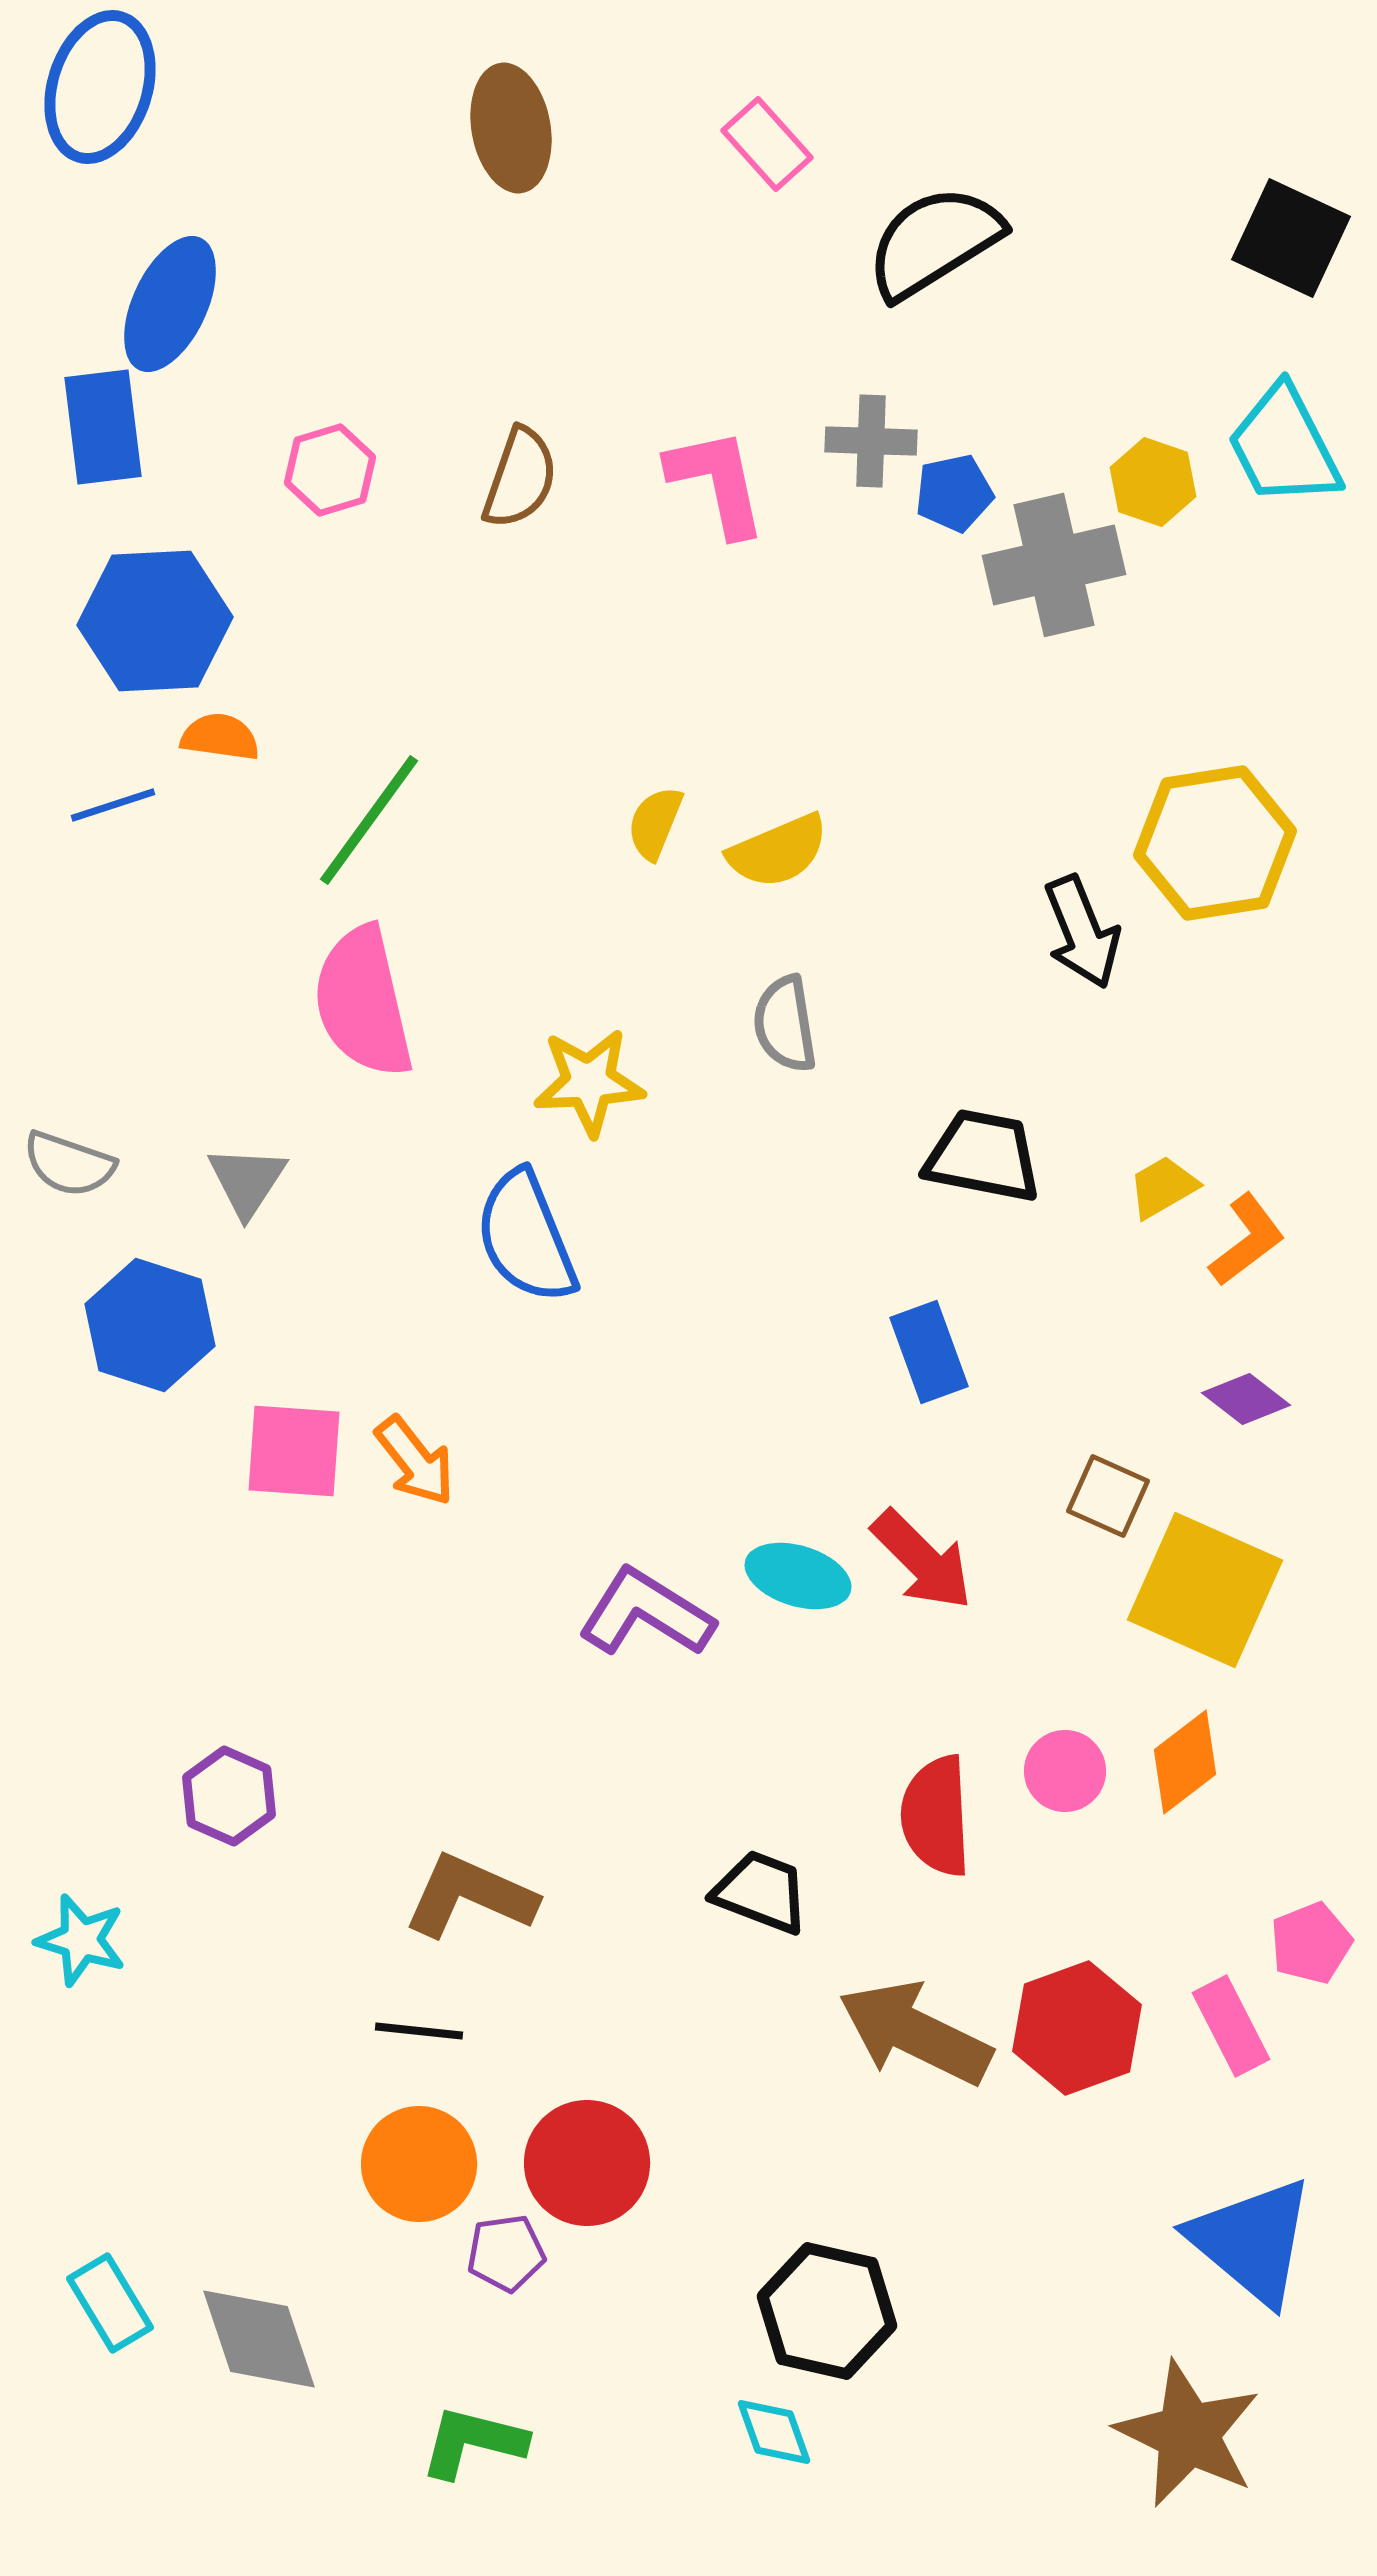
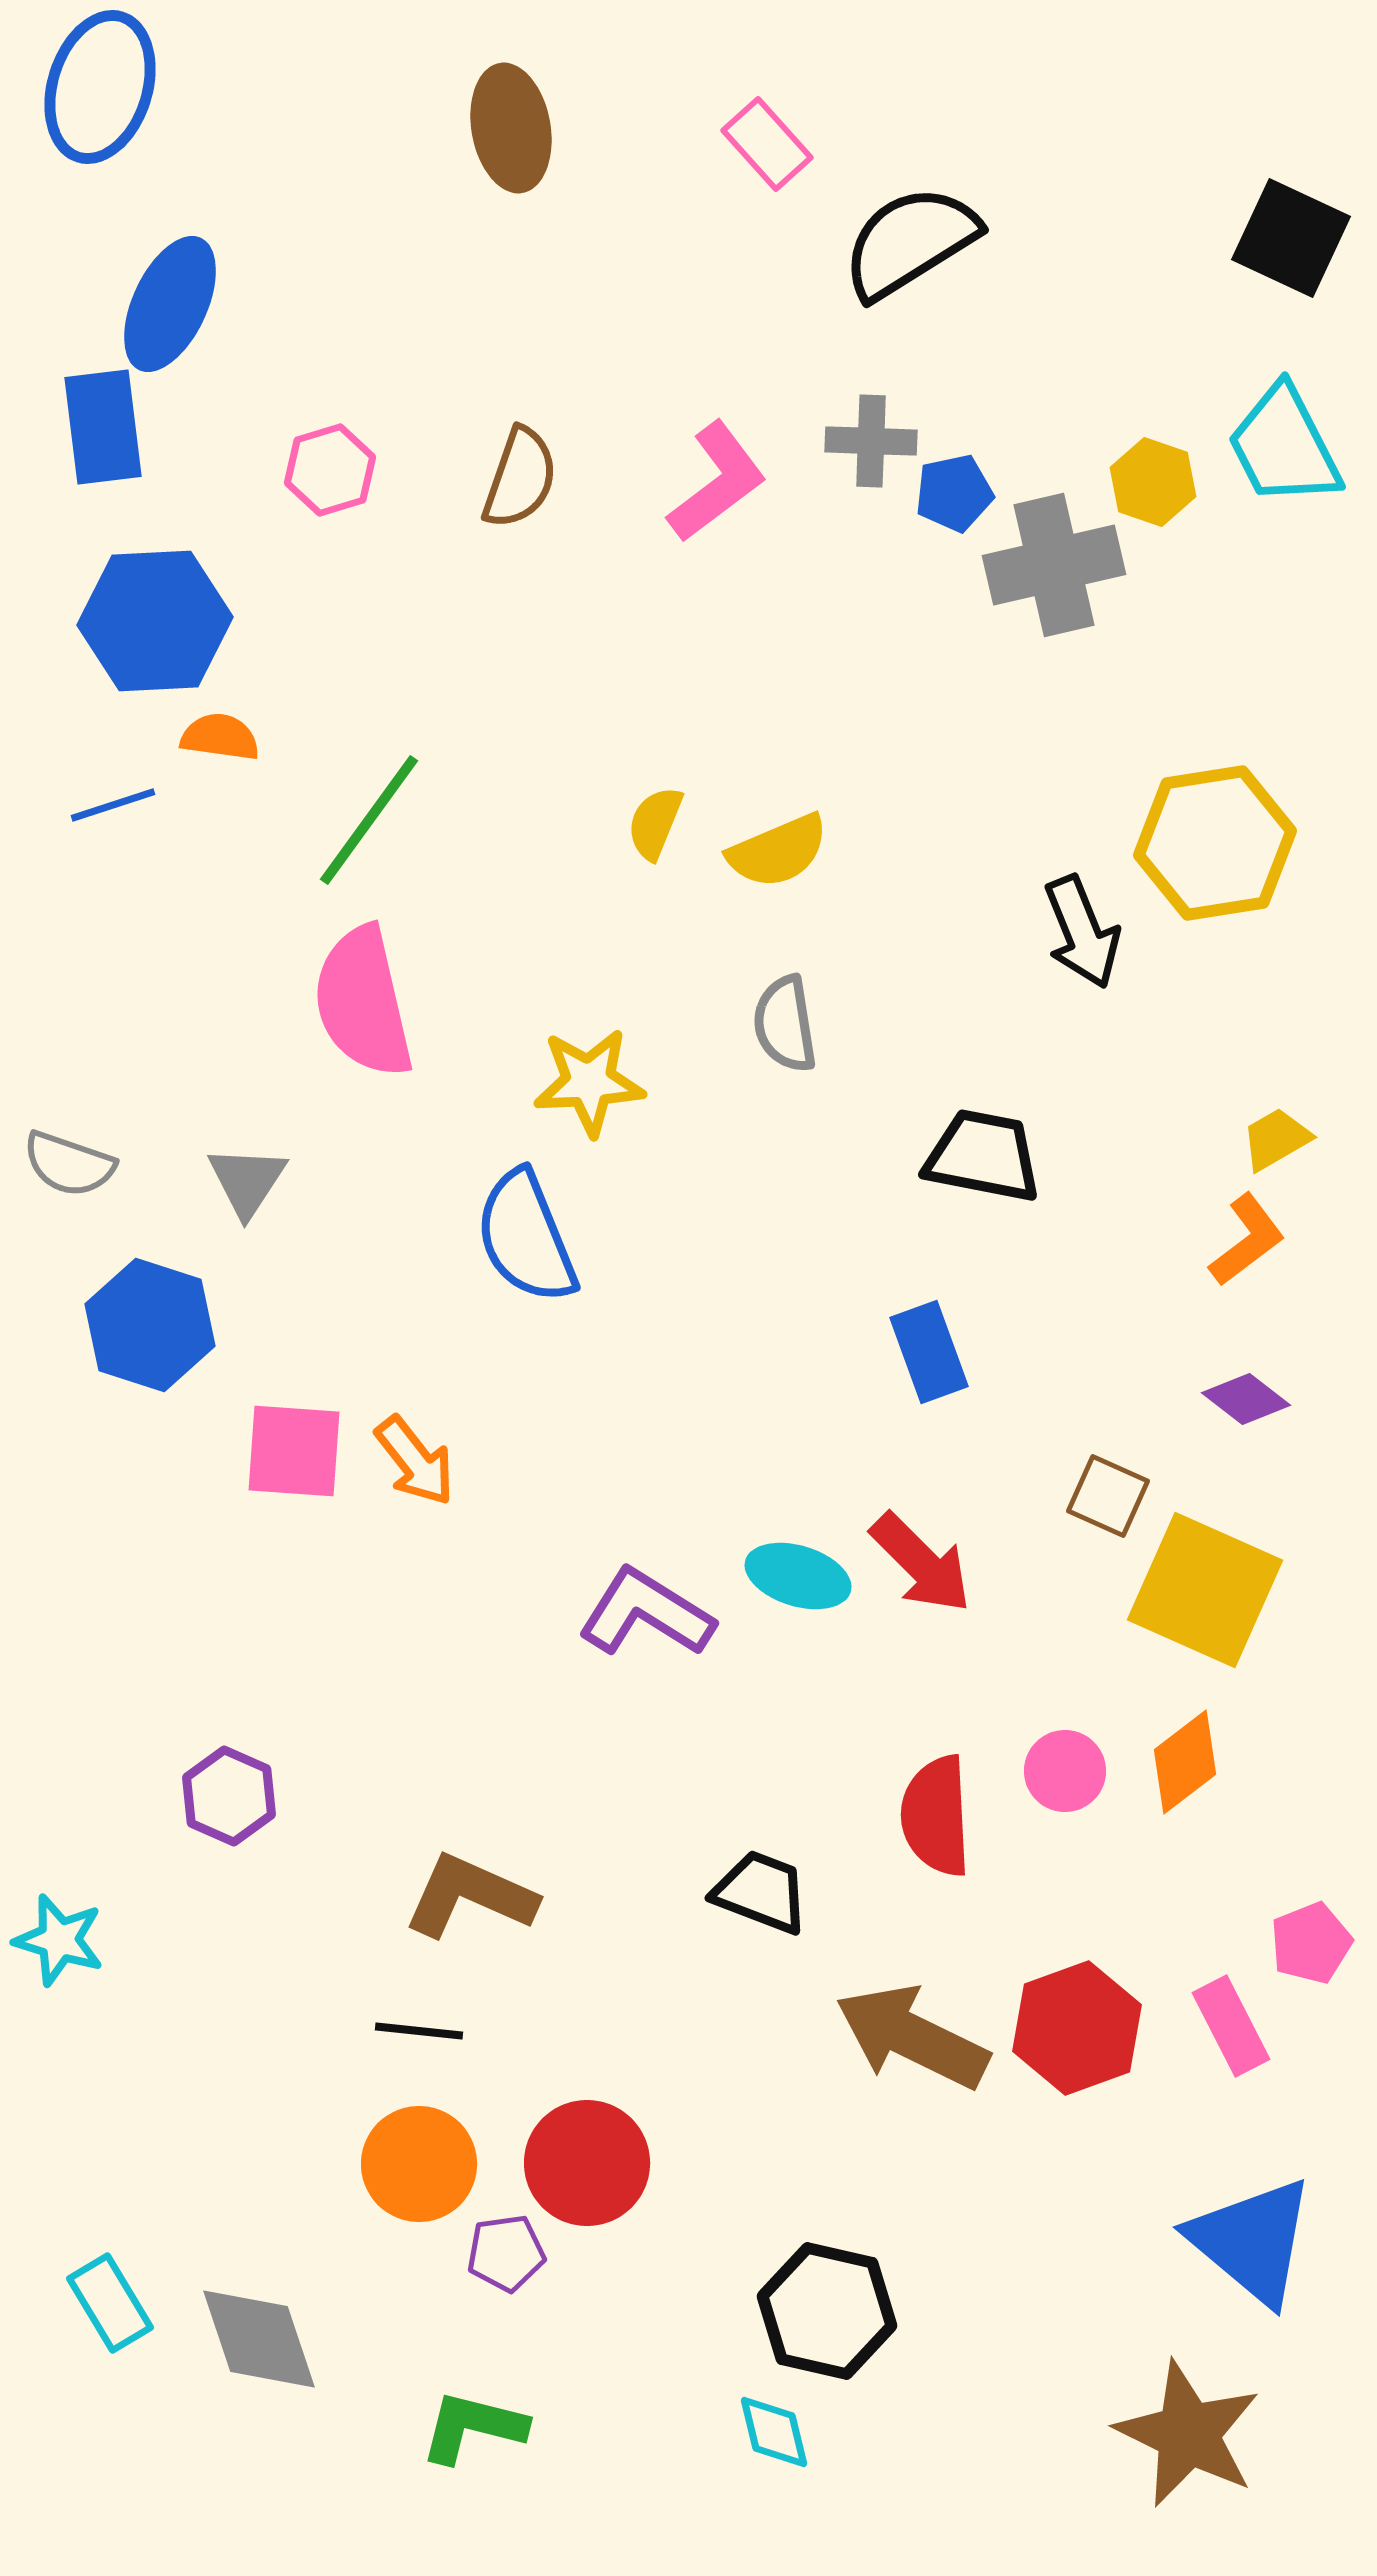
black semicircle at (934, 242): moved 24 px left
pink L-shape at (717, 482): rotated 65 degrees clockwise
yellow trapezoid at (1163, 1187): moved 113 px right, 48 px up
red arrow at (922, 1560): moved 1 px left, 3 px down
cyan star at (81, 1940): moved 22 px left
brown arrow at (915, 2033): moved 3 px left, 4 px down
cyan diamond at (774, 2432): rotated 6 degrees clockwise
green L-shape at (473, 2442): moved 15 px up
